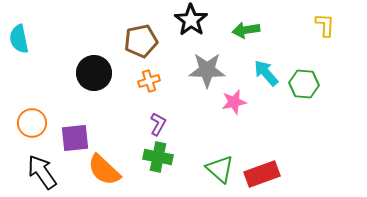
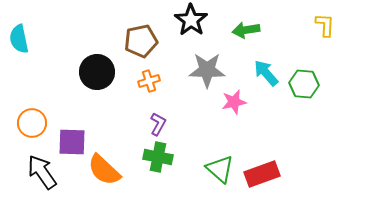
black circle: moved 3 px right, 1 px up
purple square: moved 3 px left, 4 px down; rotated 8 degrees clockwise
